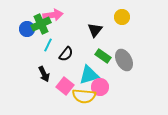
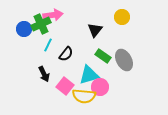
blue circle: moved 3 px left
